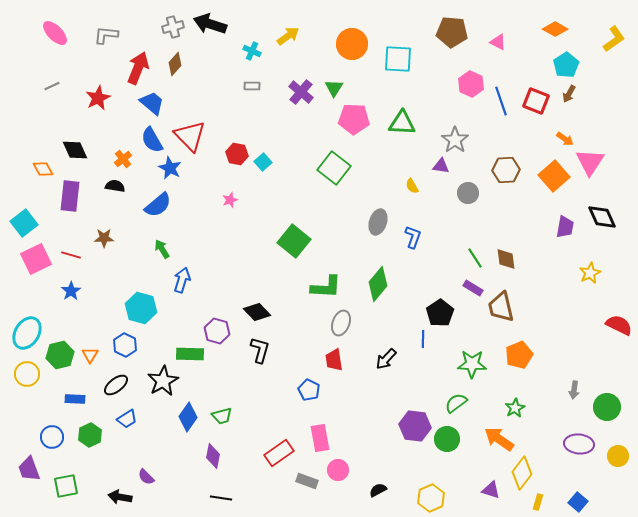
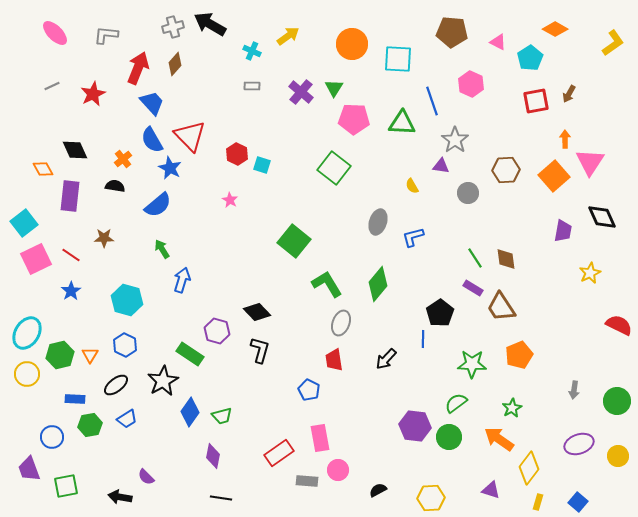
black arrow at (210, 24): rotated 12 degrees clockwise
yellow L-shape at (614, 39): moved 1 px left, 4 px down
cyan pentagon at (566, 65): moved 36 px left, 7 px up
red star at (98, 98): moved 5 px left, 4 px up
blue line at (501, 101): moved 69 px left
red square at (536, 101): rotated 32 degrees counterclockwise
blue trapezoid at (152, 103): rotated 8 degrees clockwise
orange arrow at (565, 139): rotated 126 degrees counterclockwise
red hexagon at (237, 154): rotated 15 degrees clockwise
cyan square at (263, 162): moved 1 px left, 3 px down; rotated 30 degrees counterclockwise
pink star at (230, 200): rotated 21 degrees counterclockwise
purple trapezoid at (565, 227): moved 2 px left, 4 px down
blue L-shape at (413, 237): rotated 125 degrees counterclockwise
red line at (71, 255): rotated 18 degrees clockwise
green L-shape at (326, 287): moved 1 px right, 3 px up; rotated 124 degrees counterclockwise
brown trapezoid at (501, 307): rotated 20 degrees counterclockwise
cyan hexagon at (141, 308): moved 14 px left, 8 px up
green rectangle at (190, 354): rotated 32 degrees clockwise
green circle at (607, 407): moved 10 px right, 6 px up
green star at (515, 408): moved 3 px left
blue diamond at (188, 417): moved 2 px right, 5 px up
green hexagon at (90, 435): moved 10 px up; rotated 15 degrees clockwise
green circle at (447, 439): moved 2 px right, 2 px up
purple ellipse at (579, 444): rotated 24 degrees counterclockwise
yellow diamond at (522, 473): moved 7 px right, 5 px up
gray rectangle at (307, 481): rotated 15 degrees counterclockwise
yellow hexagon at (431, 498): rotated 20 degrees clockwise
